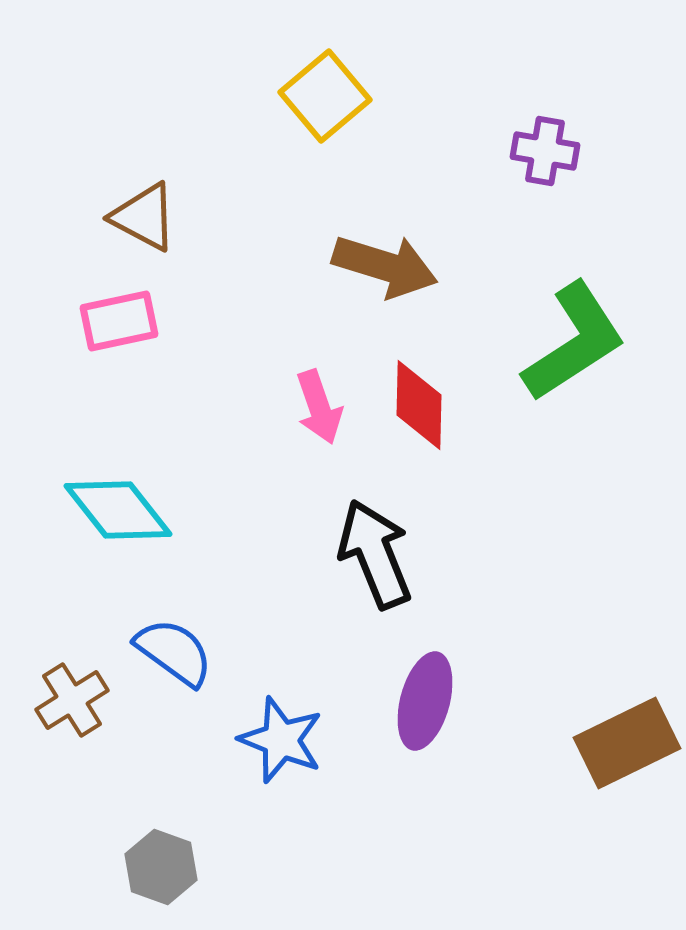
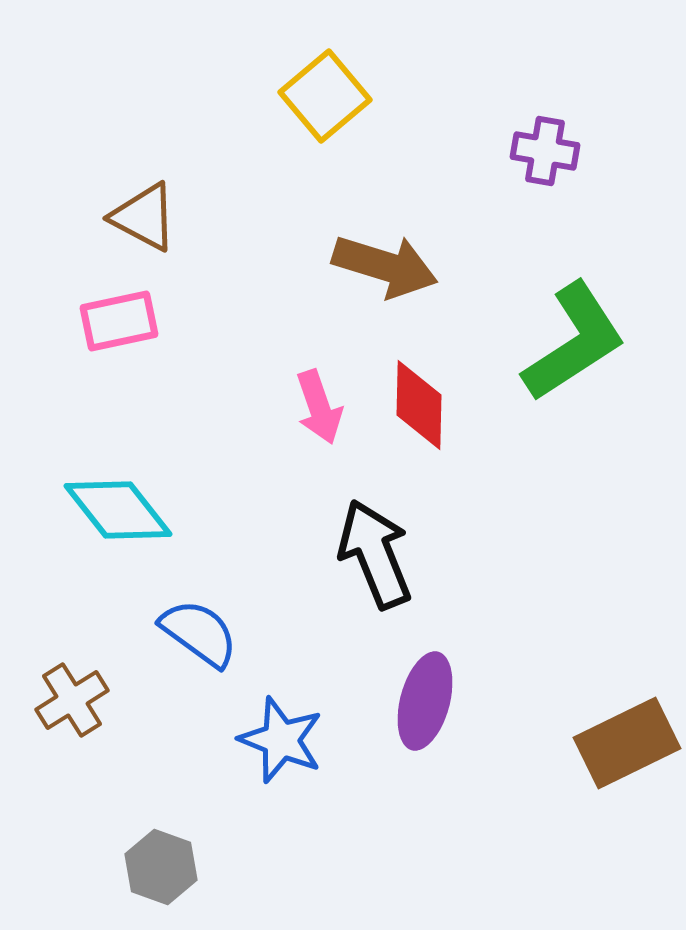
blue semicircle: moved 25 px right, 19 px up
